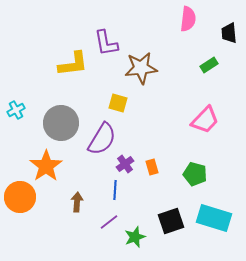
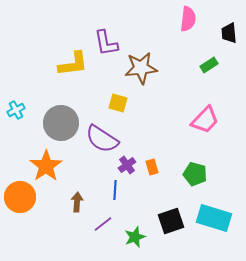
purple semicircle: rotated 92 degrees clockwise
purple cross: moved 2 px right, 1 px down
purple line: moved 6 px left, 2 px down
